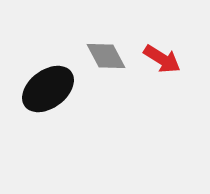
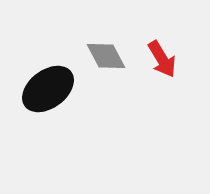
red arrow: rotated 27 degrees clockwise
